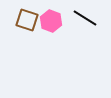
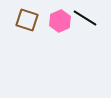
pink hexagon: moved 9 px right; rotated 15 degrees clockwise
